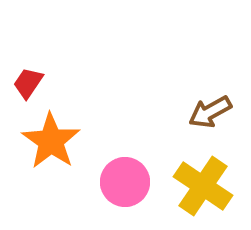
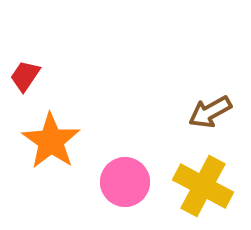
red trapezoid: moved 3 px left, 7 px up
yellow cross: rotated 6 degrees counterclockwise
